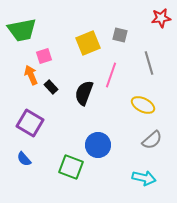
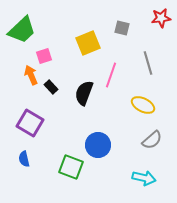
green trapezoid: rotated 32 degrees counterclockwise
gray square: moved 2 px right, 7 px up
gray line: moved 1 px left
blue semicircle: rotated 28 degrees clockwise
